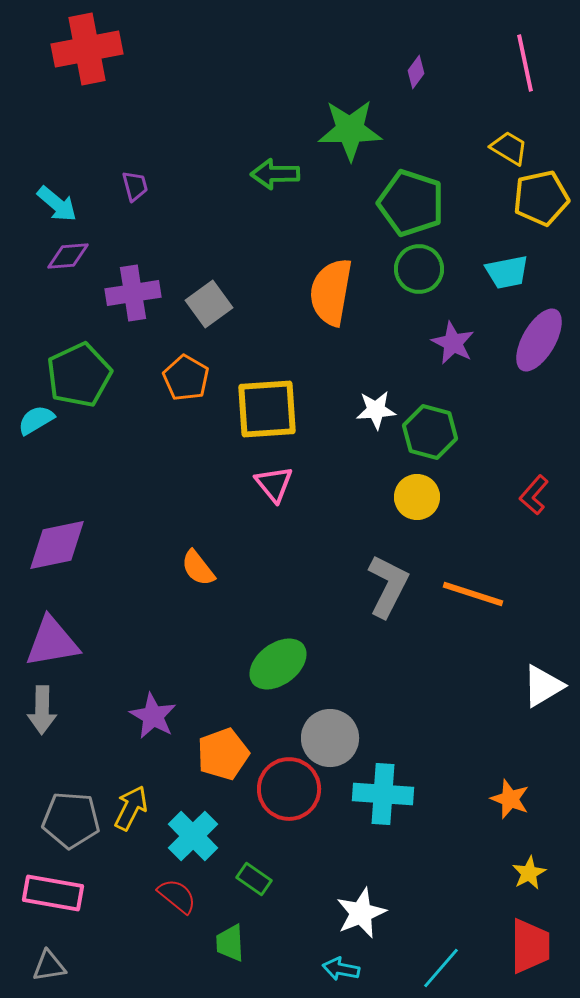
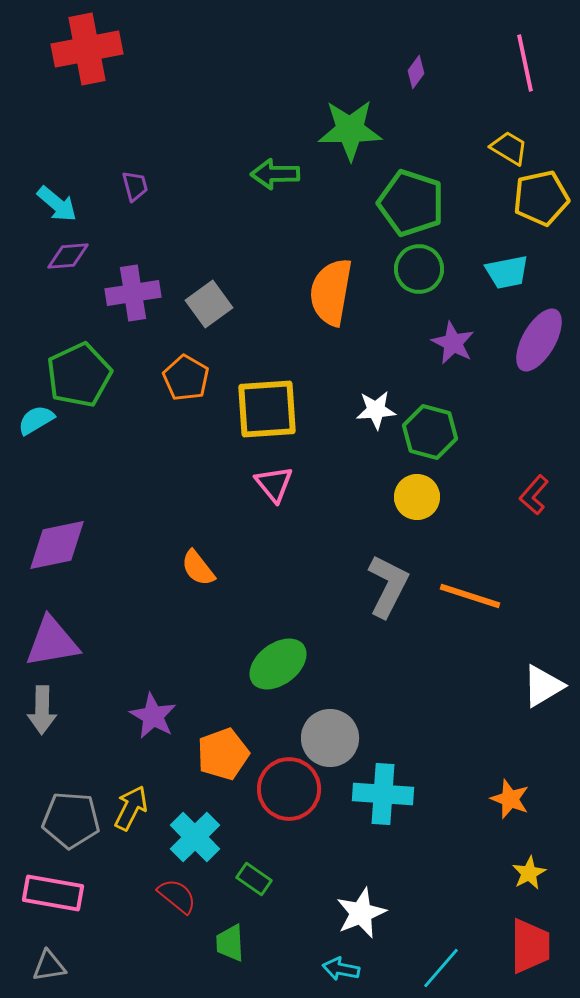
orange line at (473, 594): moved 3 px left, 2 px down
cyan cross at (193, 836): moved 2 px right, 1 px down
